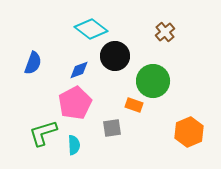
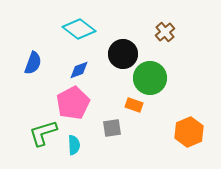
cyan diamond: moved 12 px left
black circle: moved 8 px right, 2 px up
green circle: moved 3 px left, 3 px up
pink pentagon: moved 2 px left
